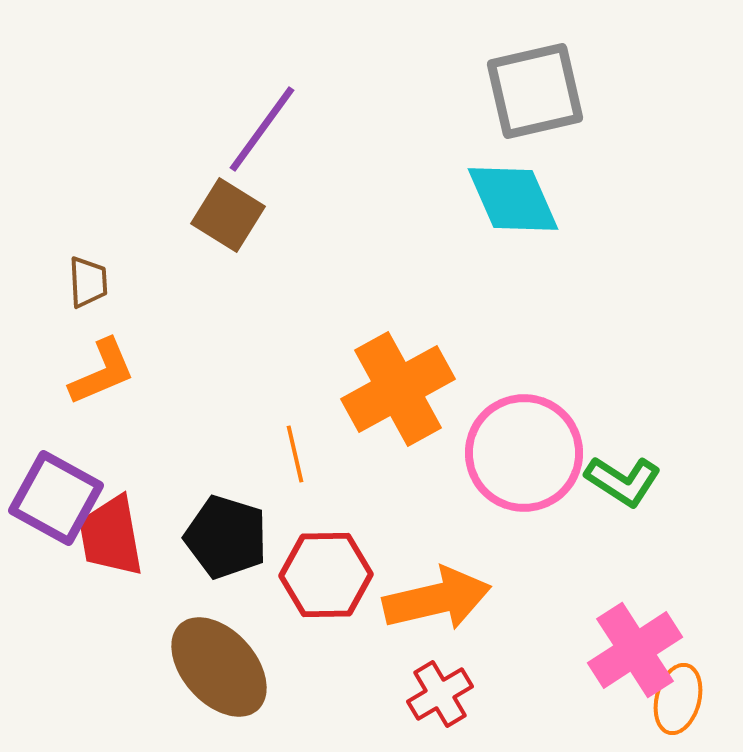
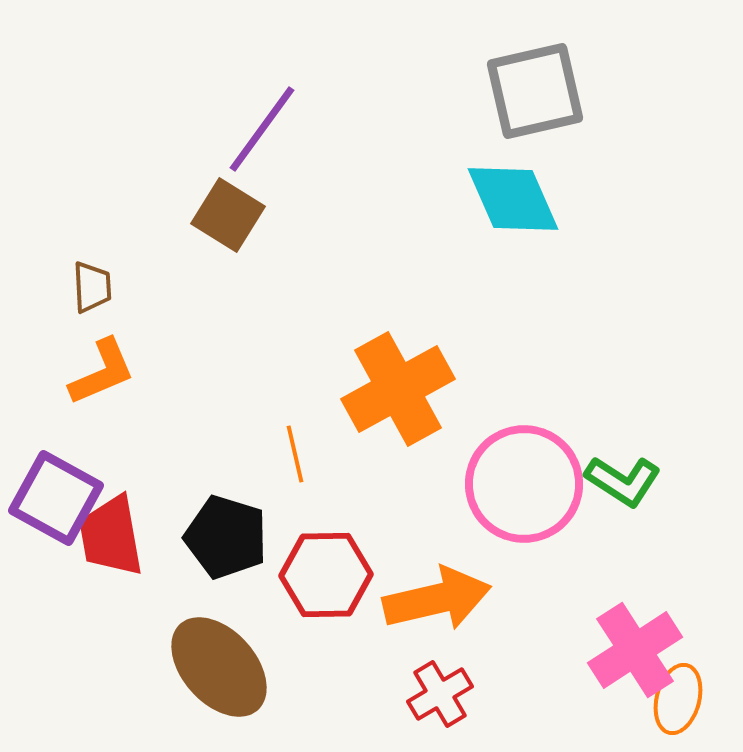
brown trapezoid: moved 4 px right, 5 px down
pink circle: moved 31 px down
